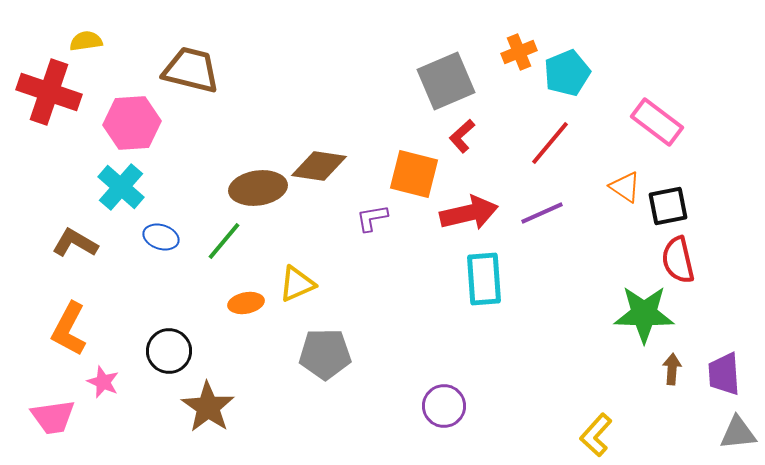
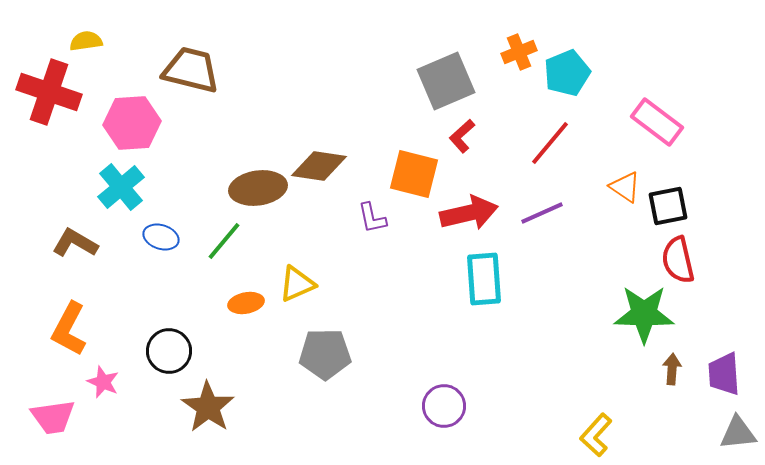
cyan cross: rotated 9 degrees clockwise
purple L-shape: rotated 92 degrees counterclockwise
